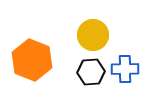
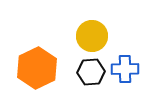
yellow circle: moved 1 px left, 1 px down
orange hexagon: moved 5 px right, 8 px down; rotated 12 degrees clockwise
